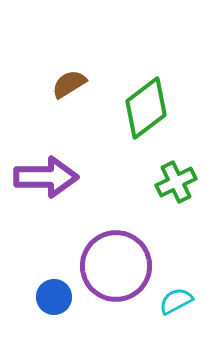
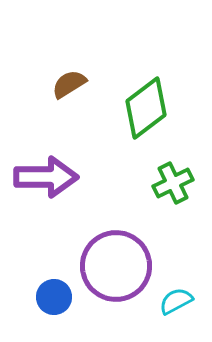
green cross: moved 3 px left, 1 px down
